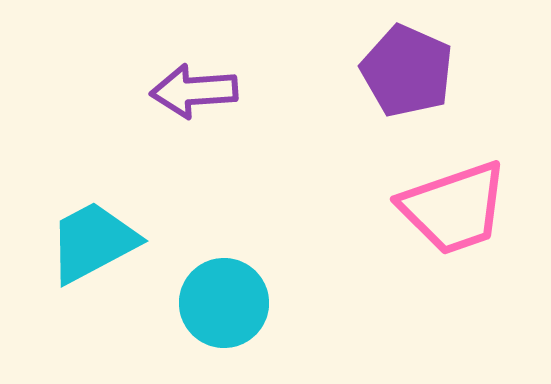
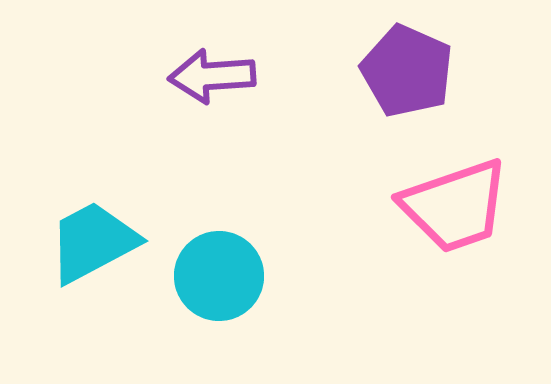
purple arrow: moved 18 px right, 15 px up
pink trapezoid: moved 1 px right, 2 px up
cyan circle: moved 5 px left, 27 px up
